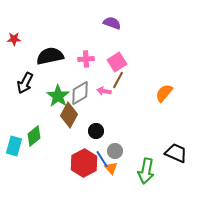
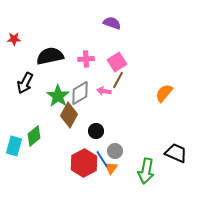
orange triangle: rotated 16 degrees clockwise
